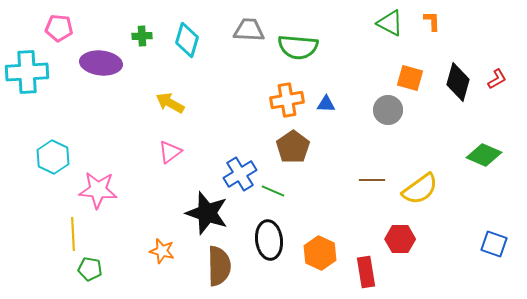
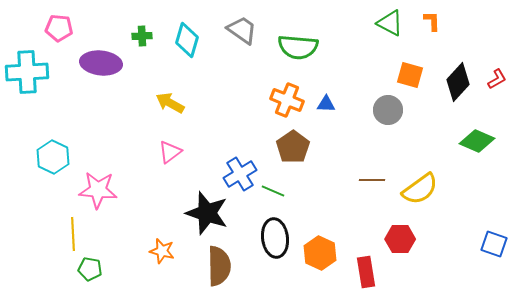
gray trapezoid: moved 7 px left; rotated 32 degrees clockwise
orange square: moved 3 px up
black diamond: rotated 27 degrees clockwise
orange cross: rotated 32 degrees clockwise
green diamond: moved 7 px left, 14 px up
black ellipse: moved 6 px right, 2 px up
